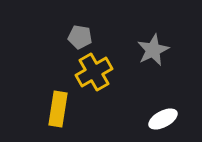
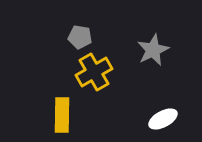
yellow rectangle: moved 4 px right, 6 px down; rotated 8 degrees counterclockwise
